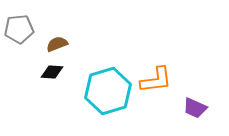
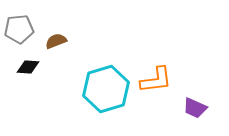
brown semicircle: moved 1 px left, 3 px up
black diamond: moved 24 px left, 5 px up
cyan hexagon: moved 2 px left, 2 px up
